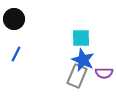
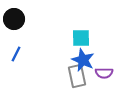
gray rectangle: rotated 35 degrees counterclockwise
